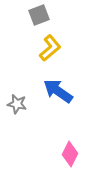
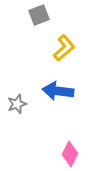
yellow L-shape: moved 14 px right
blue arrow: rotated 28 degrees counterclockwise
gray star: rotated 30 degrees counterclockwise
